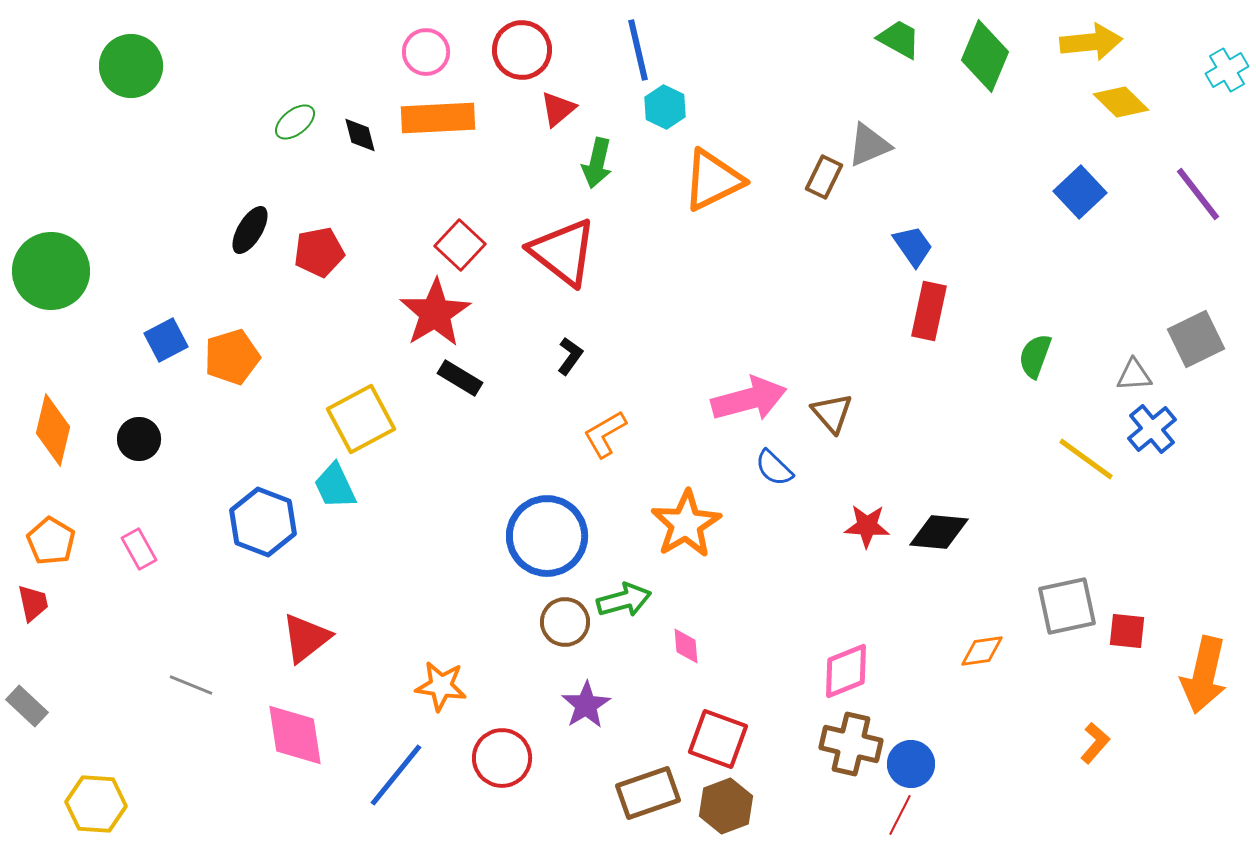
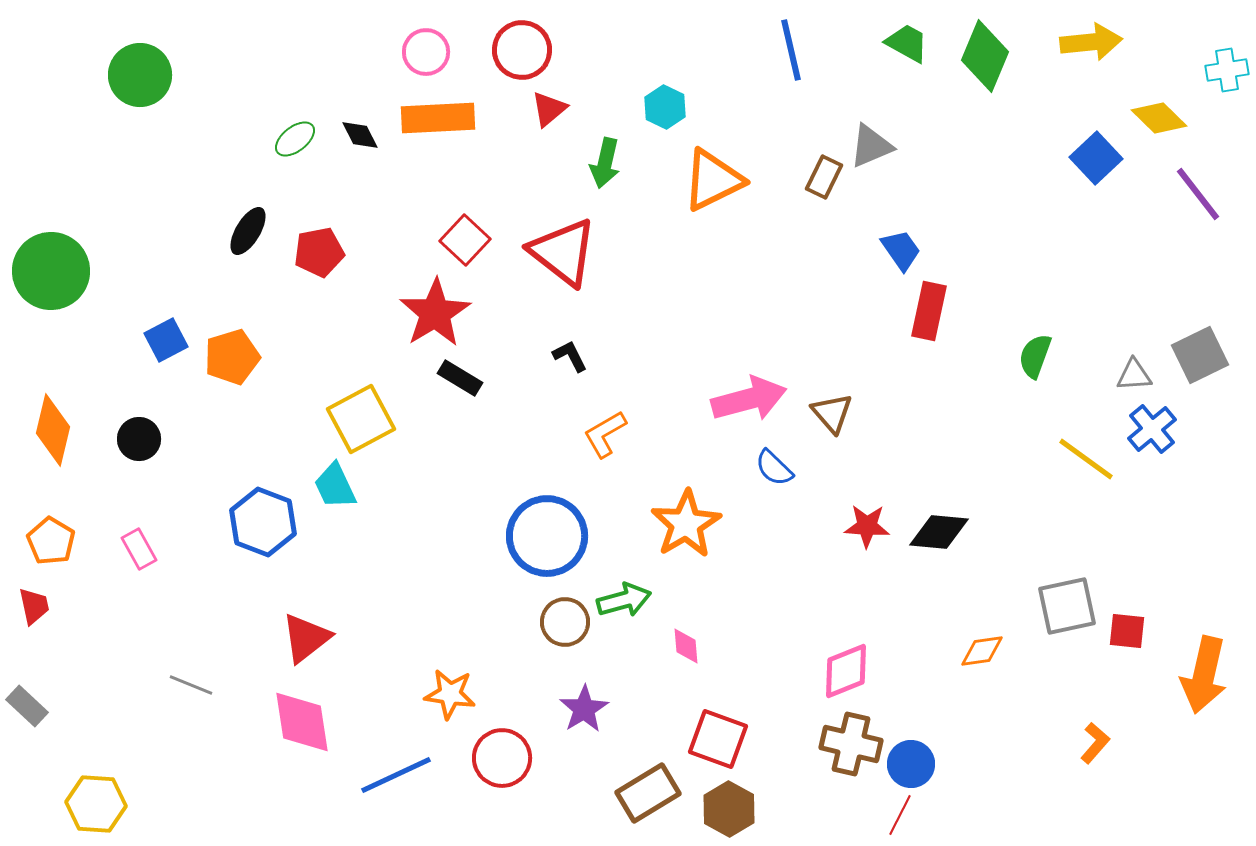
green trapezoid at (899, 39): moved 8 px right, 4 px down
blue line at (638, 50): moved 153 px right
green circle at (131, 66): moved 9 px right, 9 px down
cyan cross at (1227, 70): rotated 21 degrees clockwise
yellow diamond at (1121, 102): moved 38 px right, 16 px down
red triangle at (558, 109): moved 9 px left
green ellipse at (295, 122): moved 17 px down
black diamond at (360, 135): rotated 12 degrees counterclockwise
gray triangle at (869, 145): moved 2 px right, 1 px down
green arrow at (597, 163): moved 8 px right
blue square at (1080, 192): moved 16 px right, 34 px up
black ellipse at (250, 230): moved 2 px left, 1 px down
red square at (460, 245): moved 5 px right, 5 px up
blue trapezoid at (913, 246): moved 12 px left, 4 px down
gray square at (1196, 339): moved 4 px right, 16 px down
black L-shape at (570, 356): rotated 63 degrees counterclockwise
red trapezoid at (33, 603): moved 1 px right, 3 px down
orange star at (441, 686): moved 9 px right, 8 px down
purple star at (586, 705): moved 2 px left, 4 px down
pink diamond at (295, 735): moved 7 px right, 13 px up
blue line at (396, 775): rotated 26 degrees clockwise
brown rectangle at (648, 793): rotated 12 degrees counterclockwise
brown hexagon at (726, 806): moved 3 px right, 3 px down; rotated 10 degrees counterclockwise
